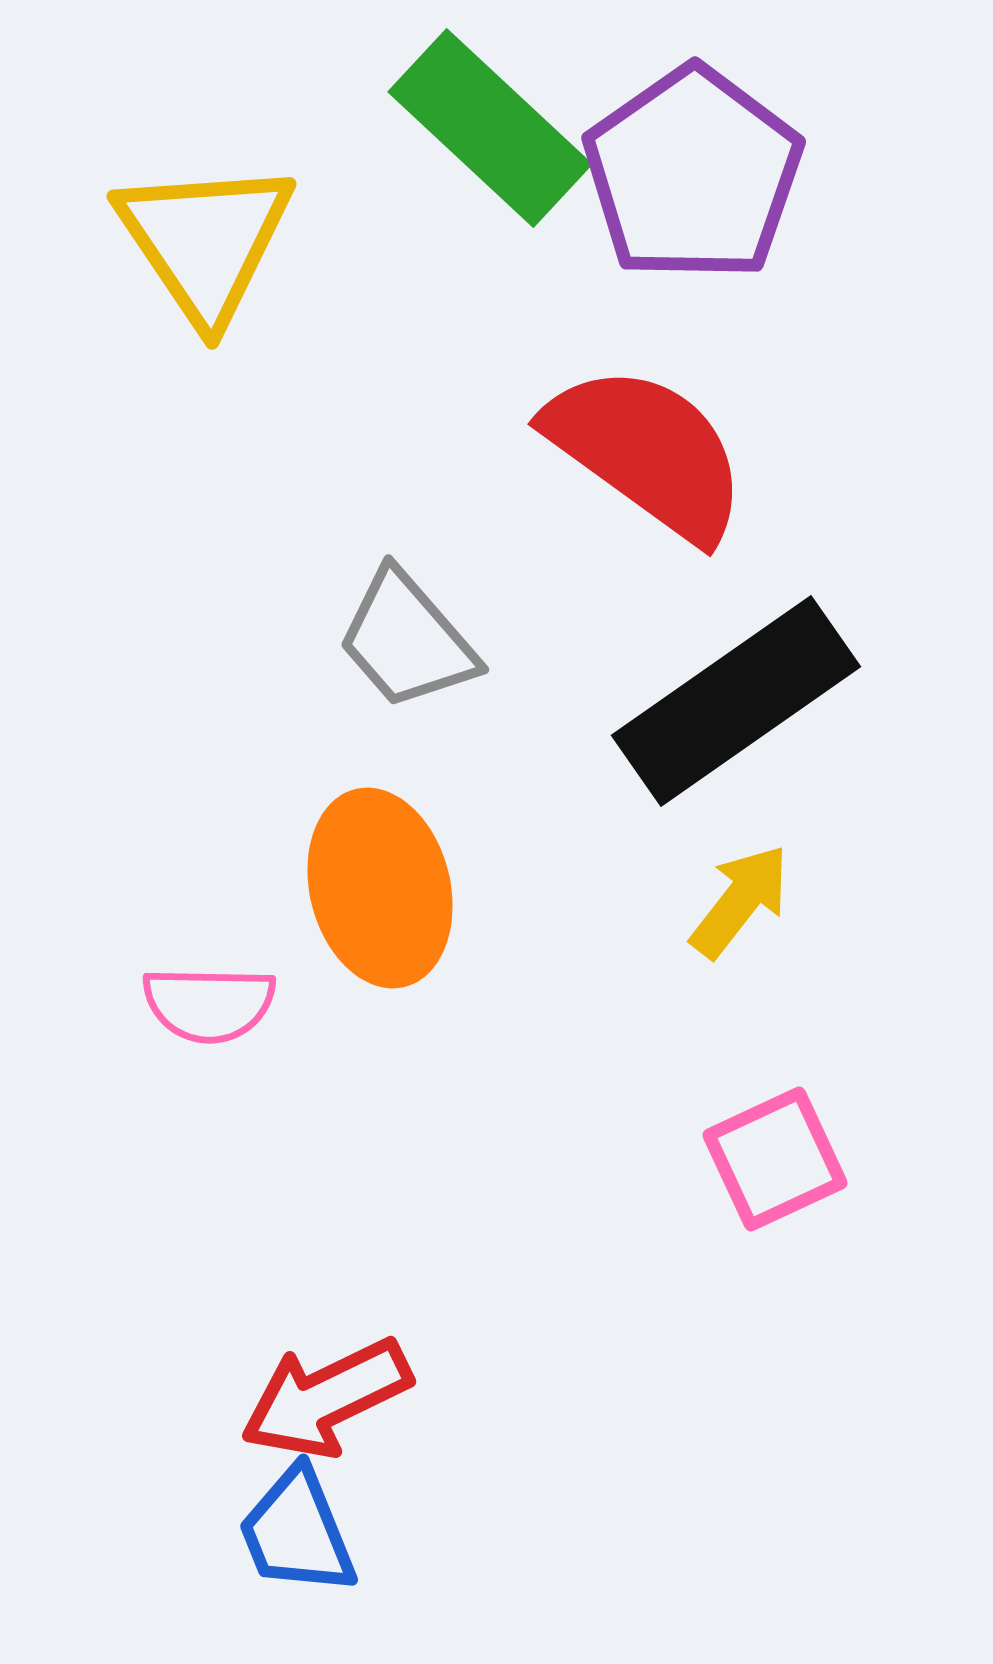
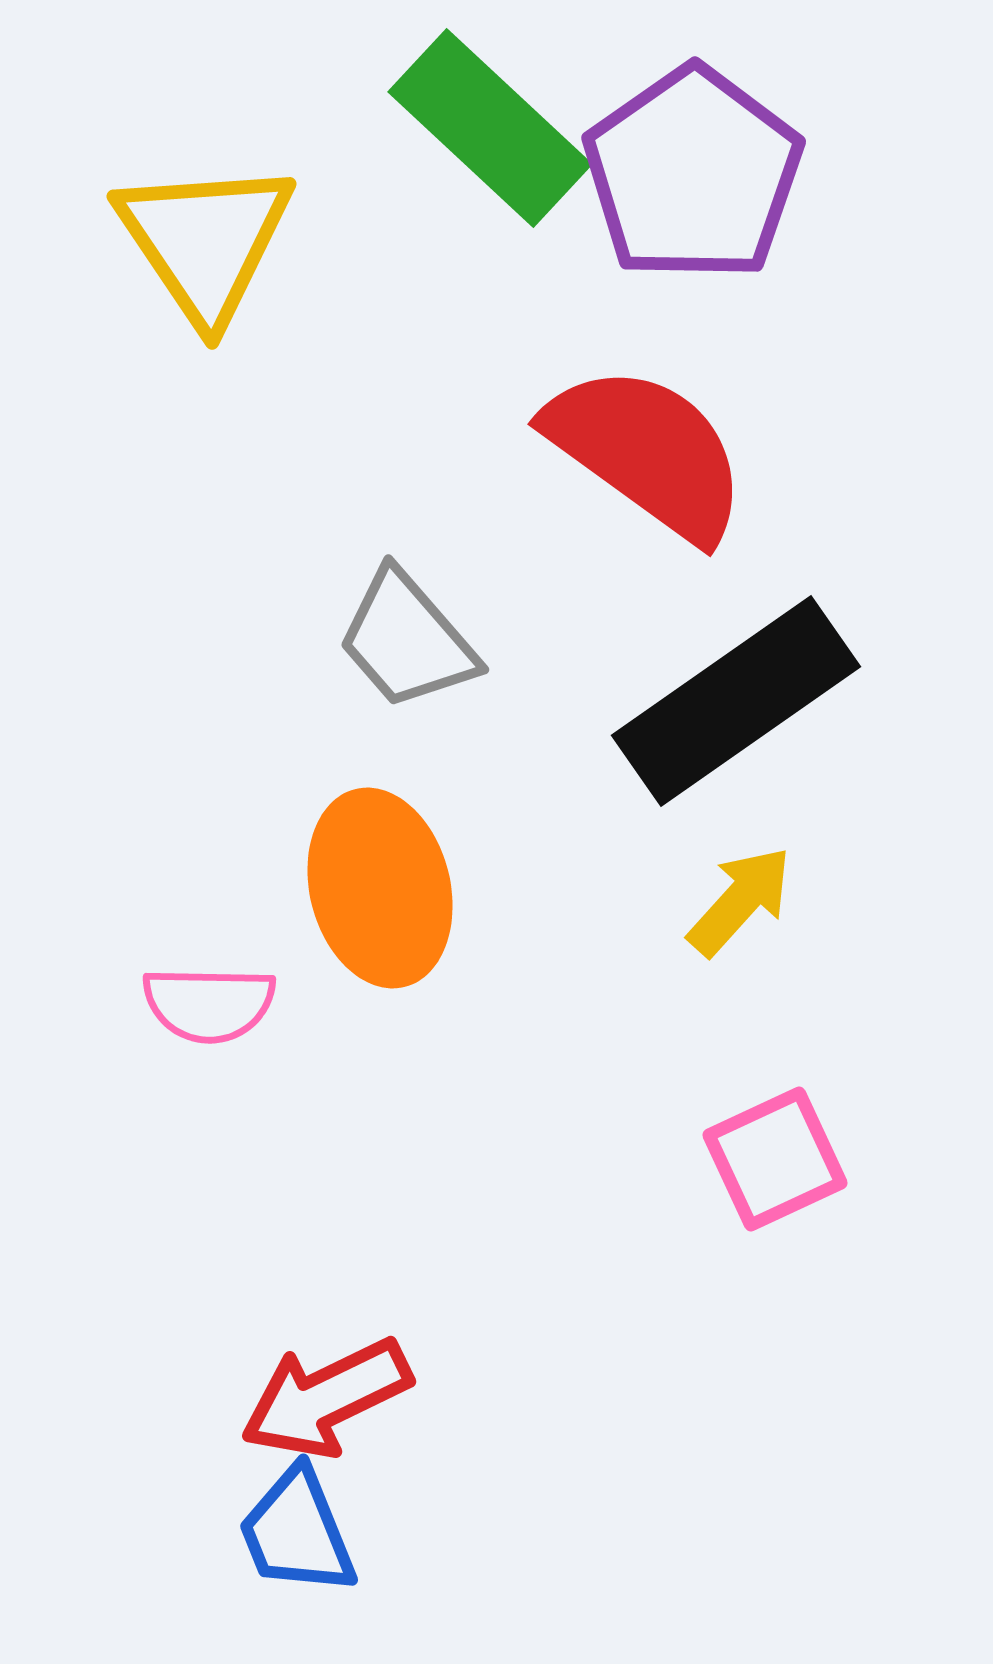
yellow arrow: rotated 4 degrees clockwise
